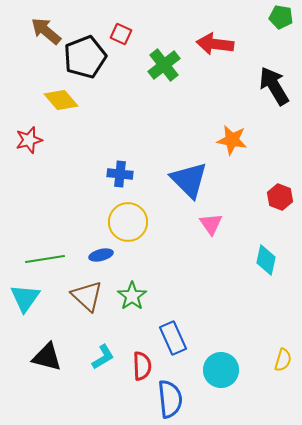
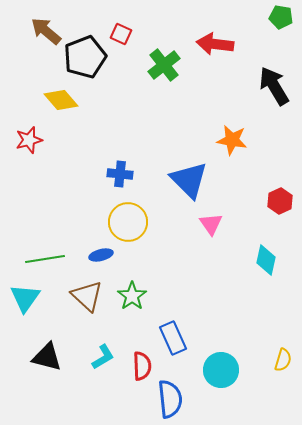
red hexagon: moved 4 px down; rotated 15 degrees clockwise
